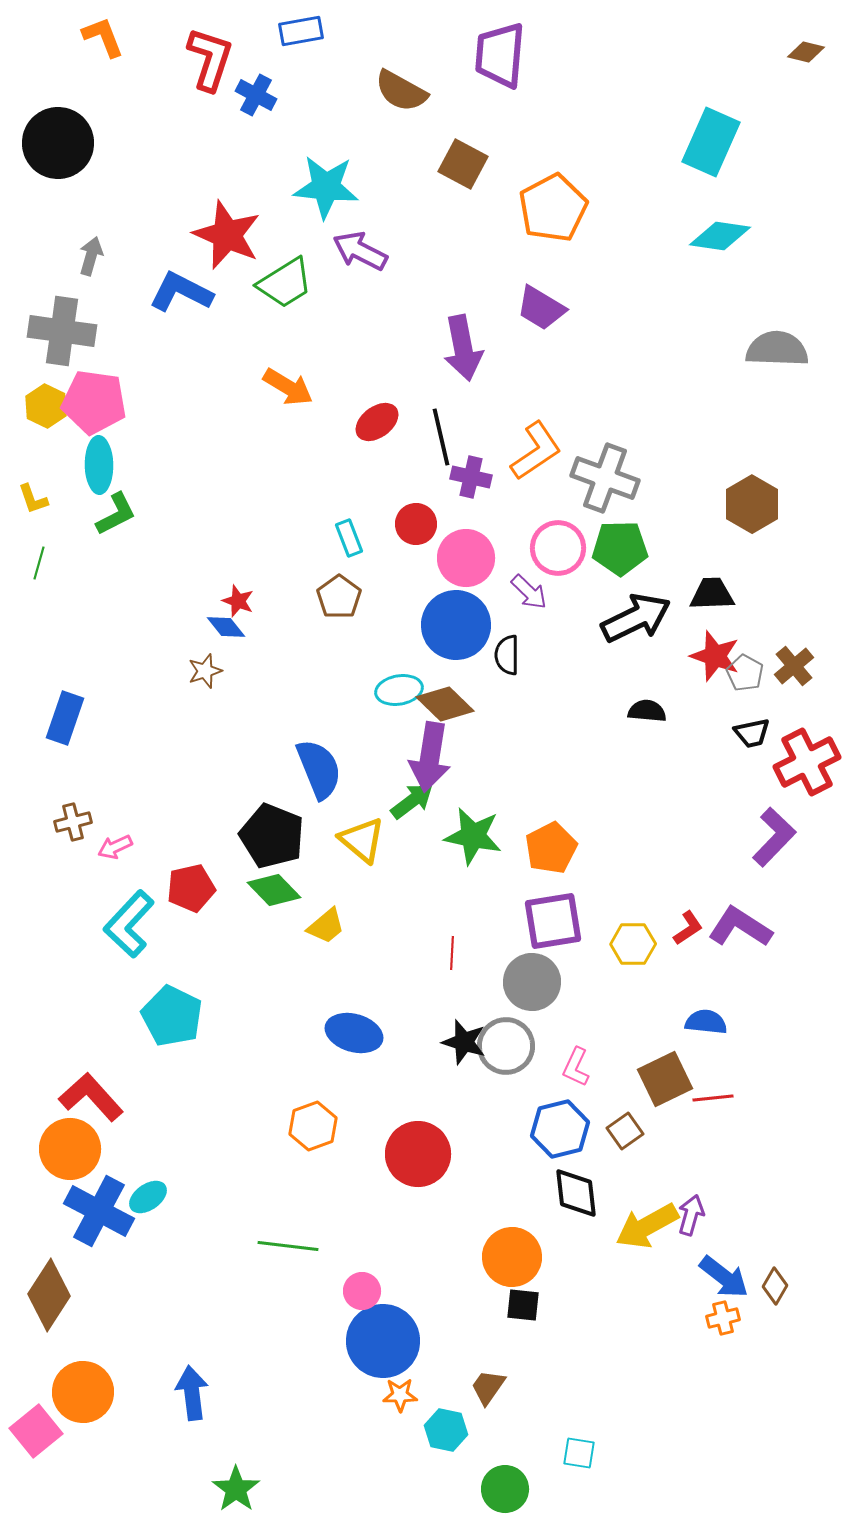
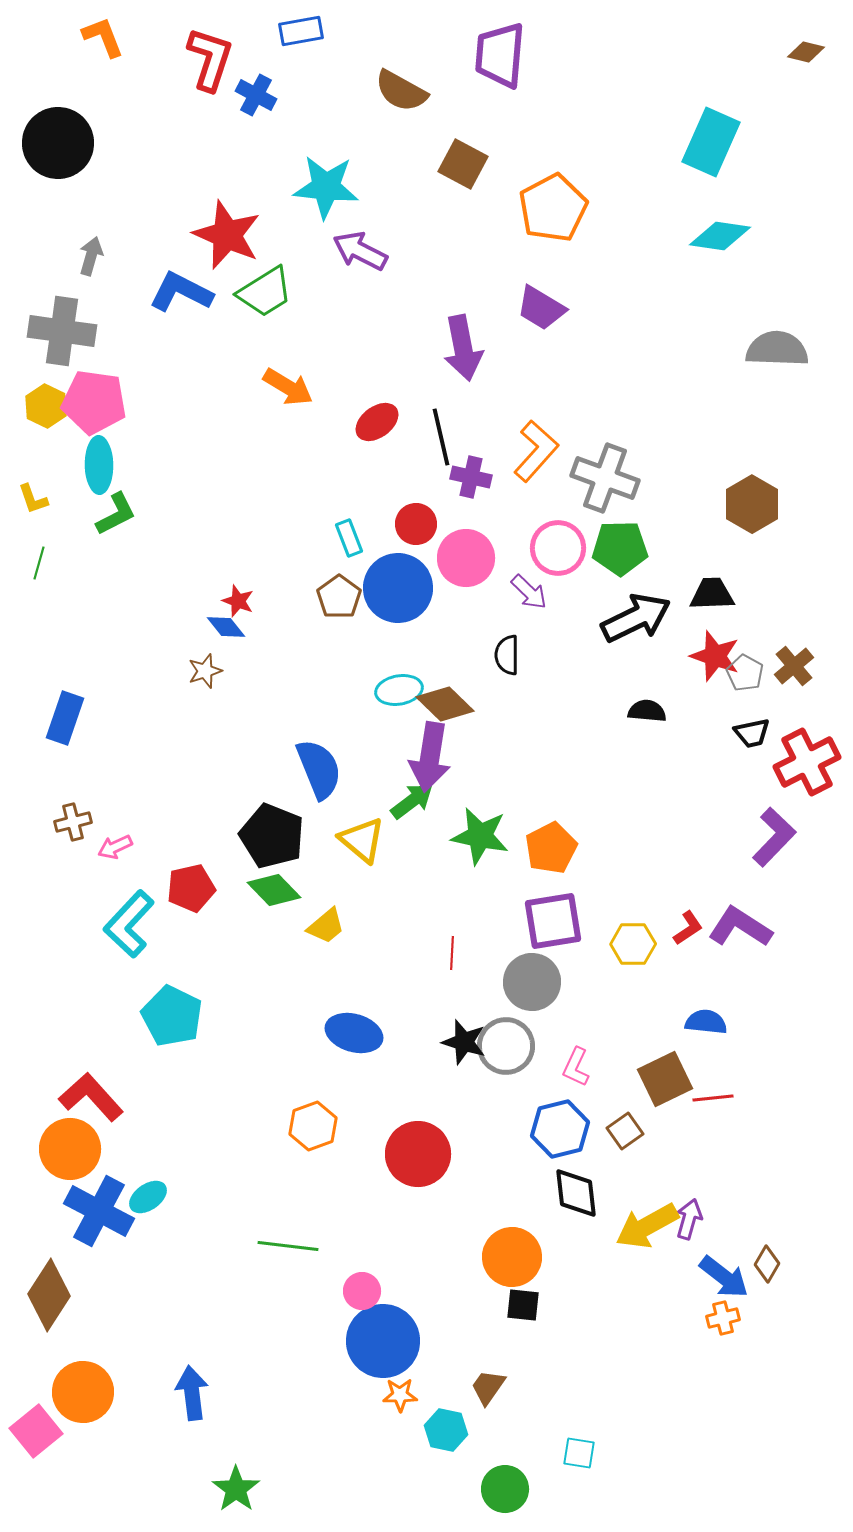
green trapezoid at (285, 283): moved 20 px left, 9 px down
orange L-shape at (536, 451): rotated 14 degrees counterclockwise
blue circle at (456, 625): moved 58 px left, 37 px up
green star at (473, 836): moved 7 px right
purple arrow at (691, 1215): moved 2 px left, 4 px down
brown diamond at (775, 1286): moved 8 px left, 22 px up
